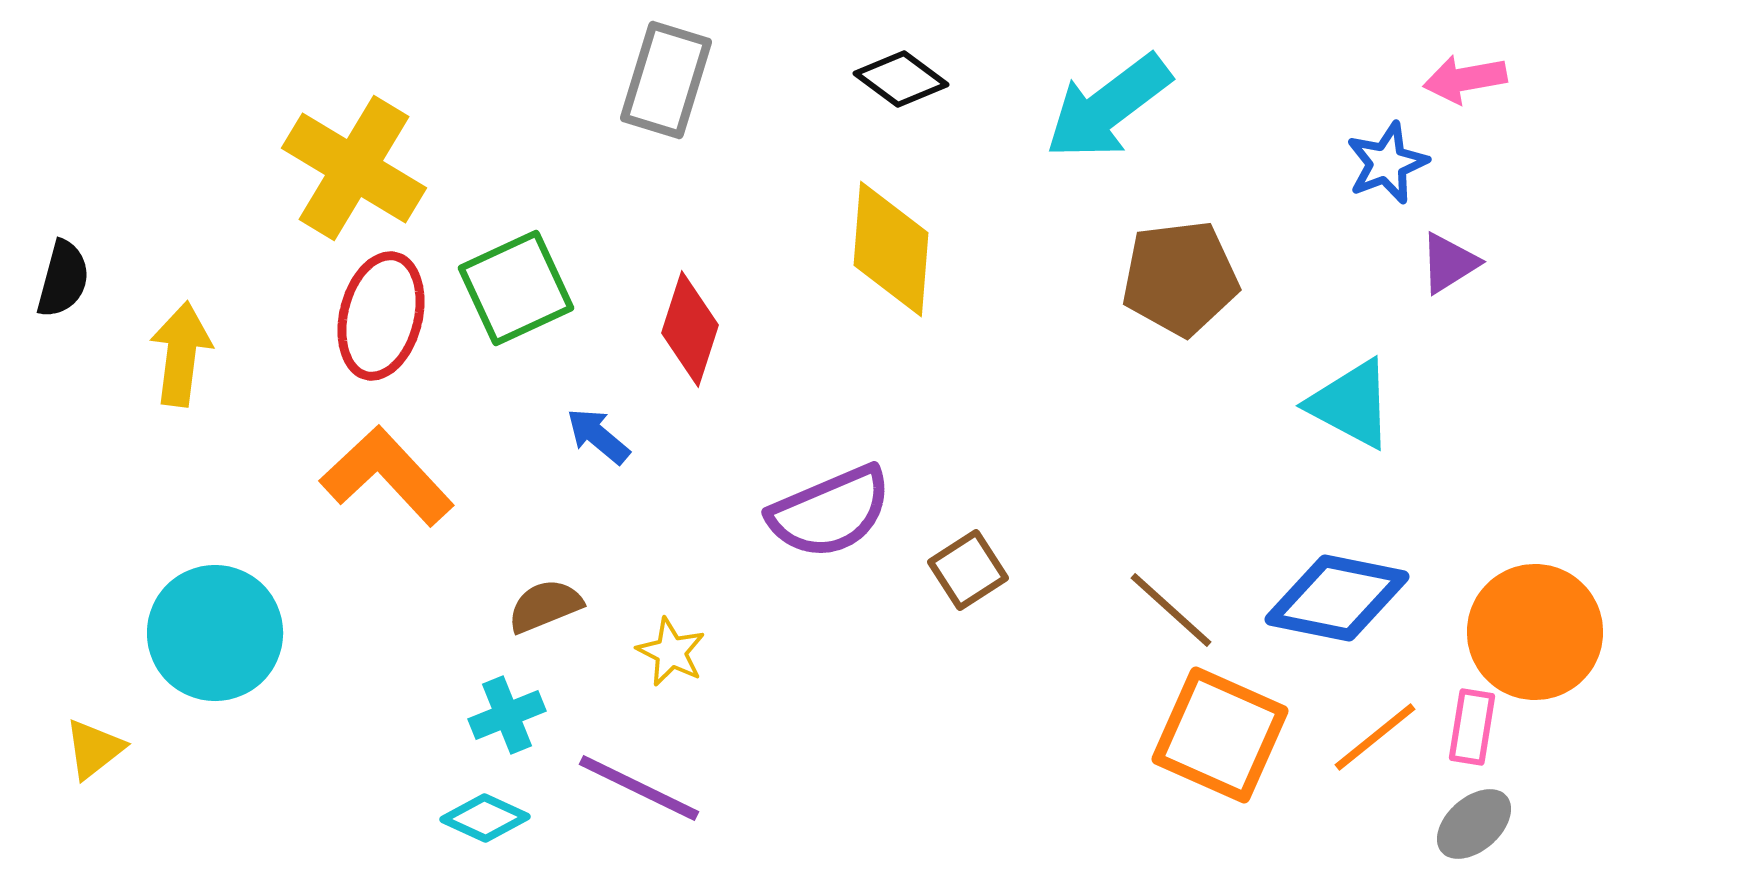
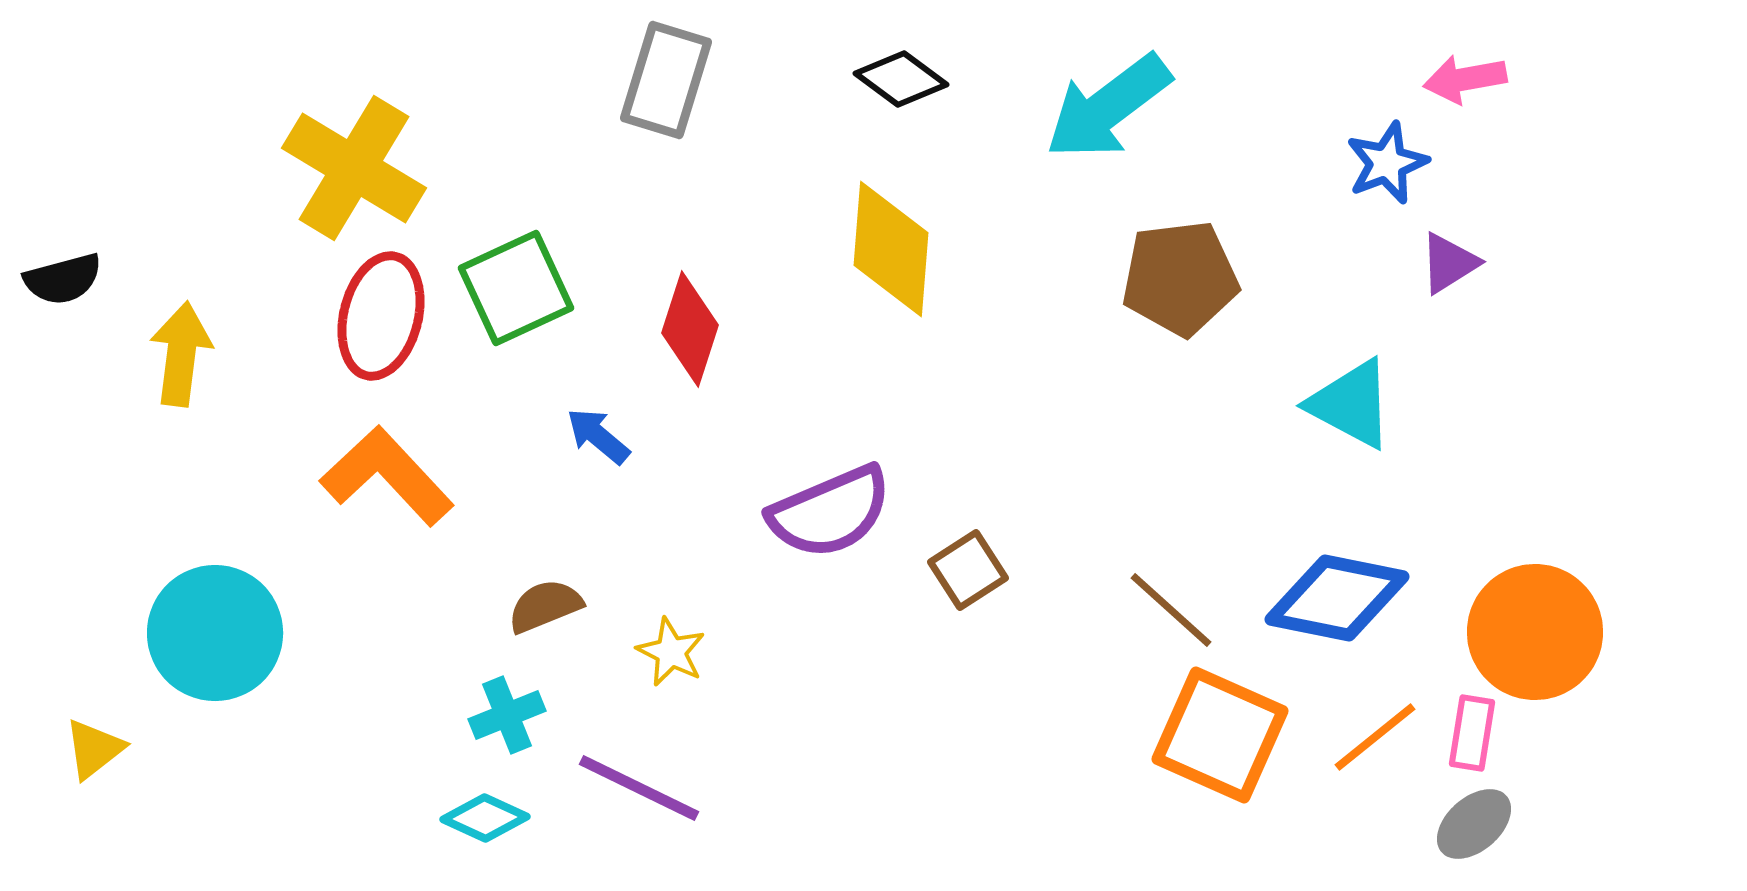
black semicircle: rotated 60 degrees clockwise
pink rectangle: moved 6 px down
